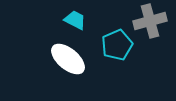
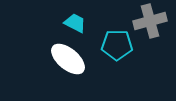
cyan trapezoid: moved 3 px down
cyan pentagon: rotated 24 degrees clockwise
